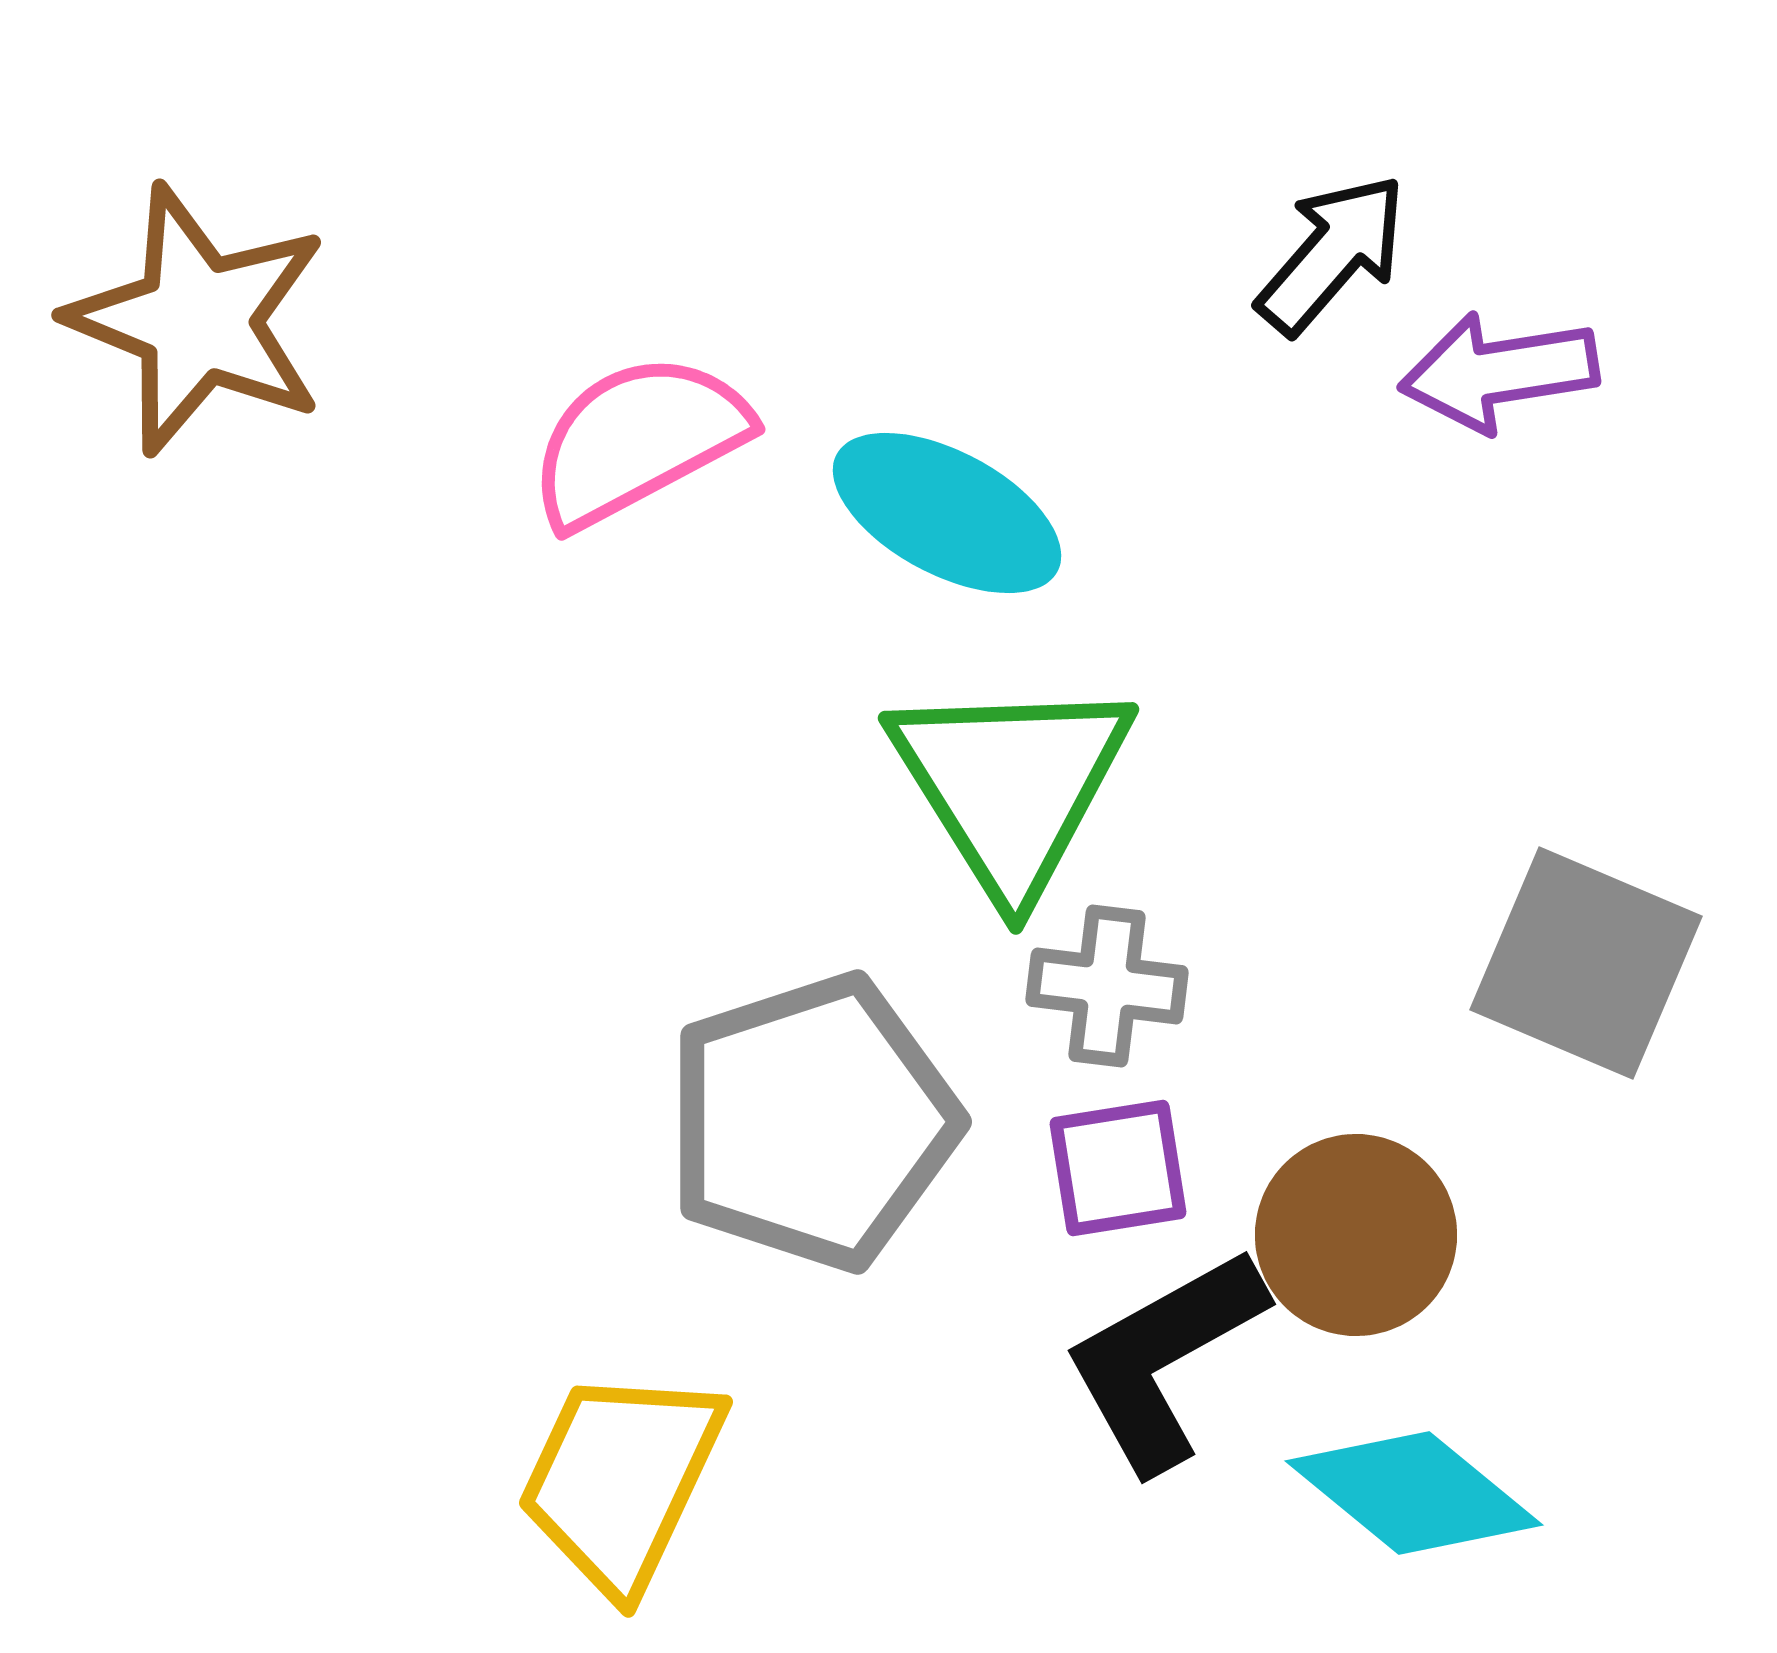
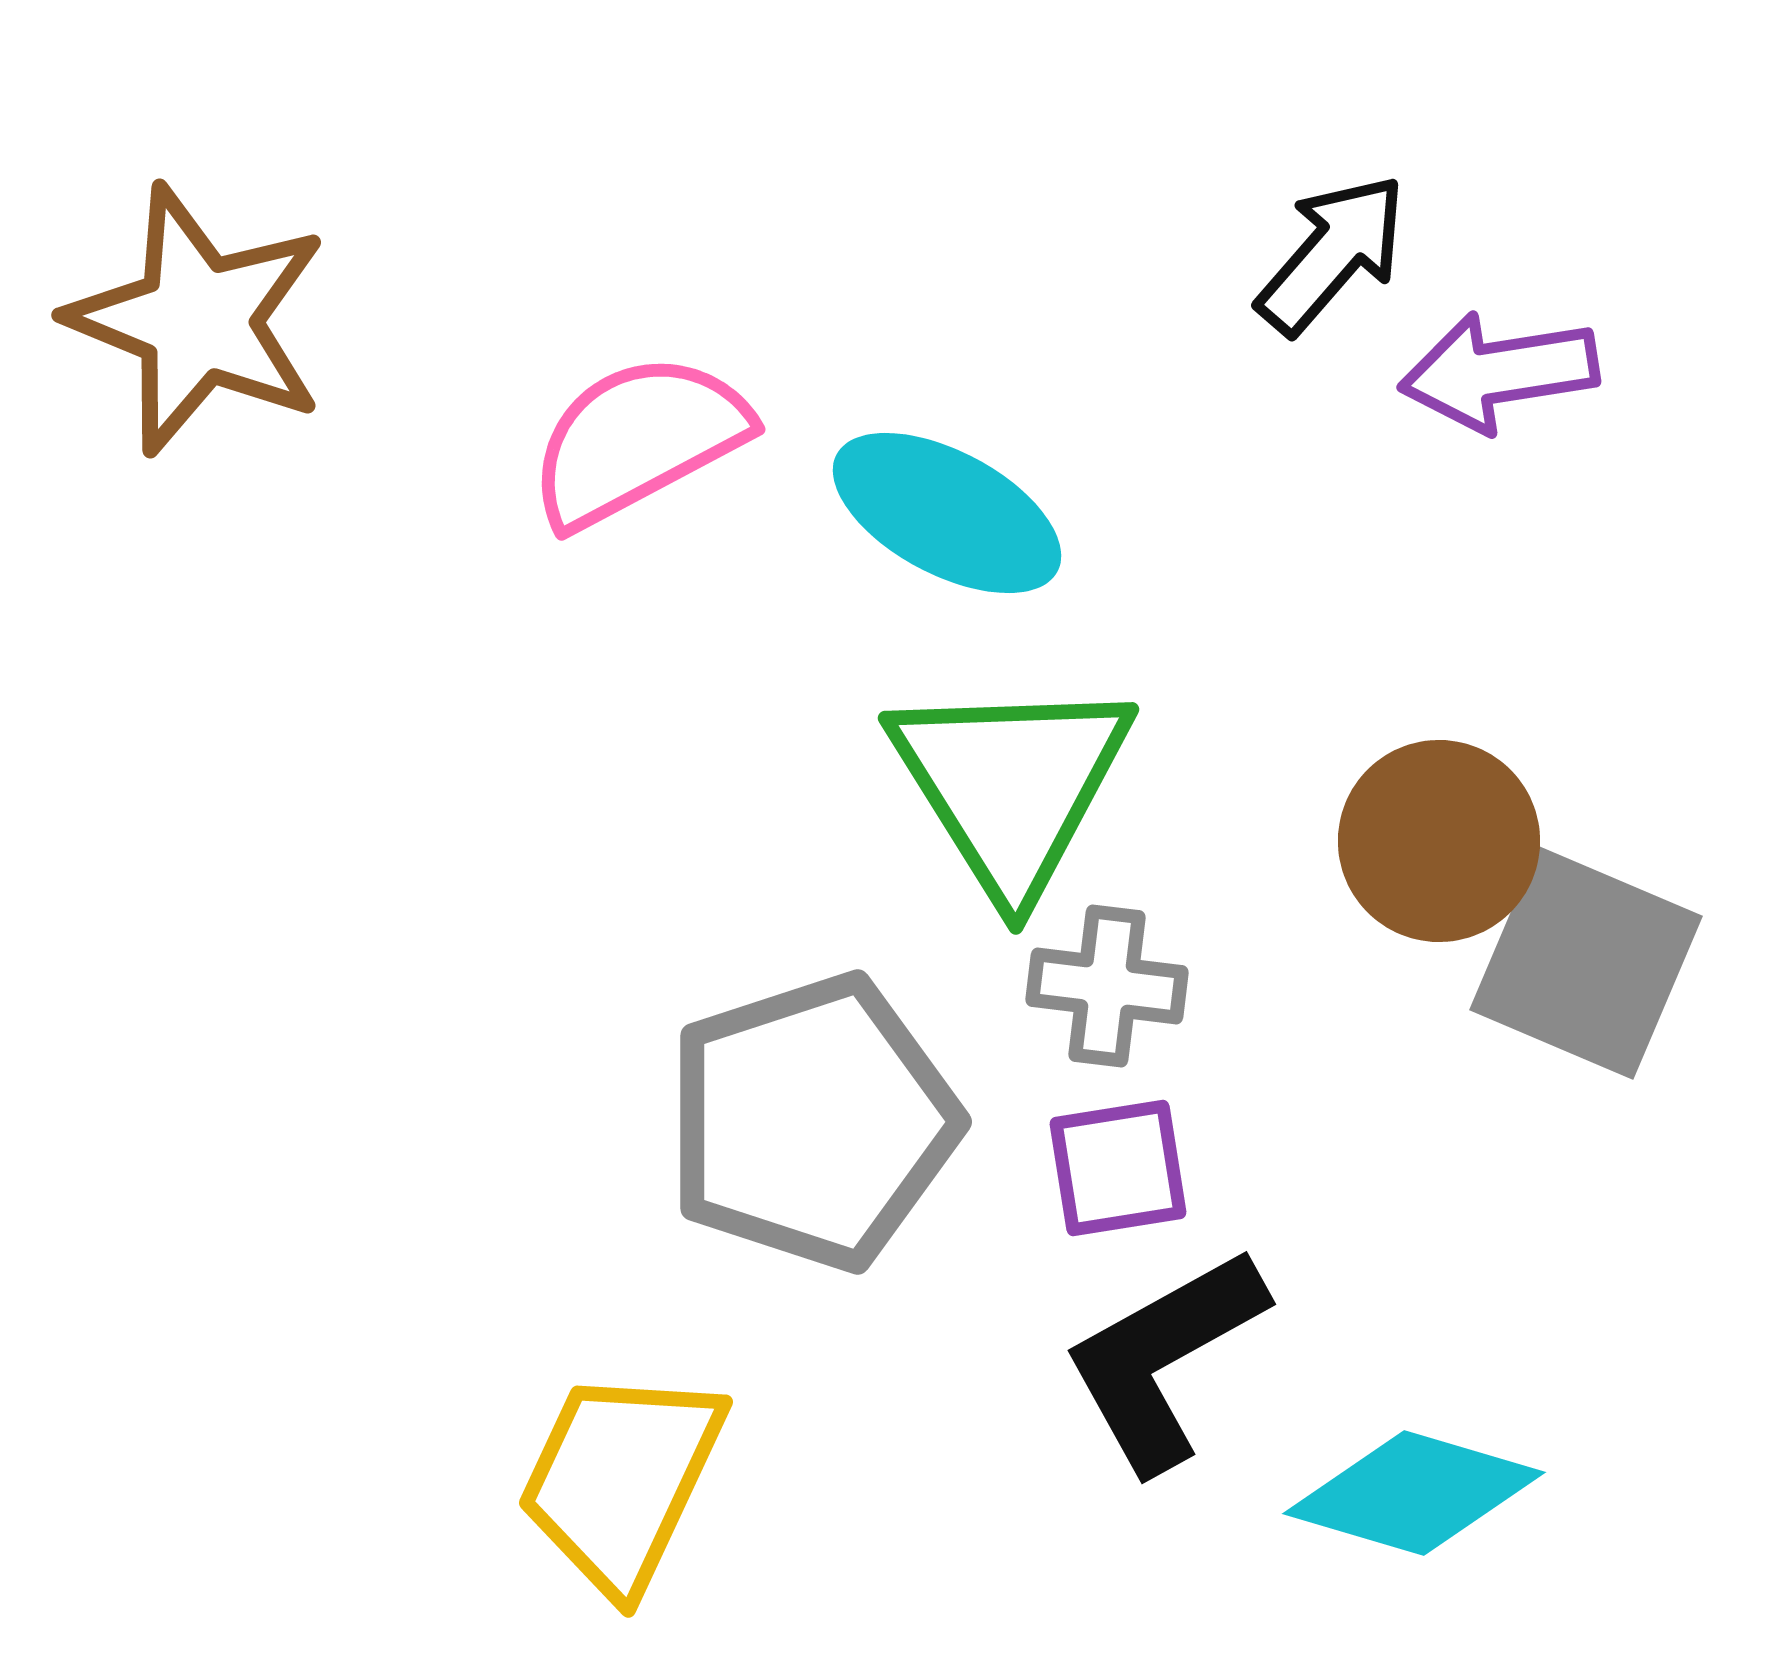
brown circle: moved 83 px right, 394 px up
cyan diamond: rotated 23 degrees counterclockwise
